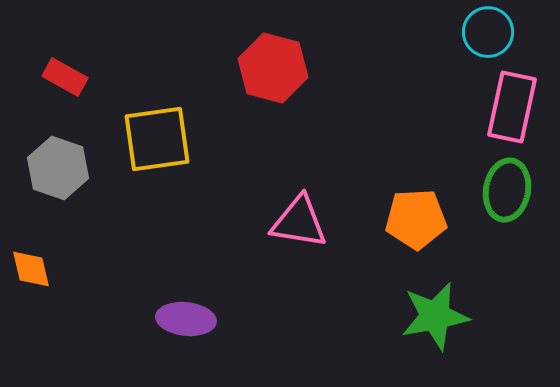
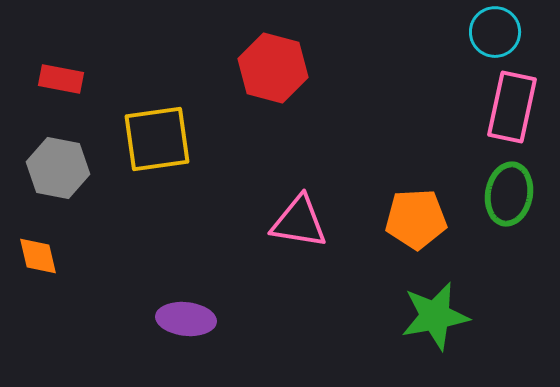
cyan circle: moved 7 px right
red rectangle: moved 4 px left, 2 px down; rotated 18 degrees counterclockwise
gray hexagon: rotated 8 degrees counterclockwise
green ellipse: moved 2 px right, 4 px down
orange diamond: moved 7 px right, 13 px up
